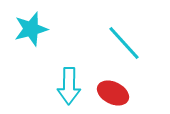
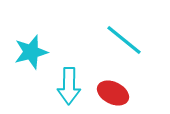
cyan star: moved 23 px down
cyan line: moved 3 px up; rotated 9 degrees counterclockwise
